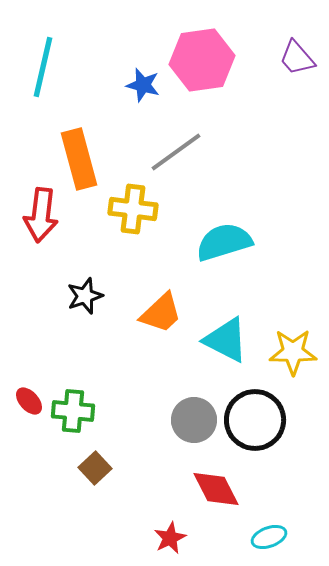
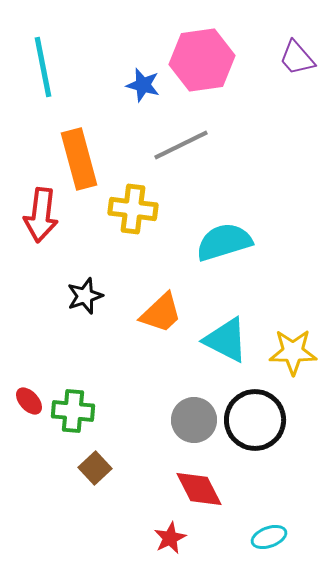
cyan line: rotated 24 degrees counterclockwise
gray line: moved 5 px right, 7 px up; rotated 10 degrees clockwise
red diamond: moved 17 px left
